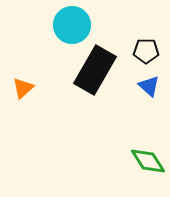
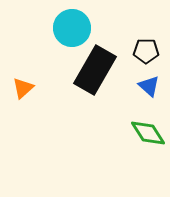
cyan circle: moved 3 px down
green diamond: moved 28 px up
